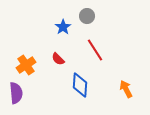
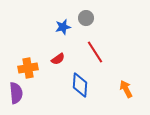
gray circle: moved 1 px left, 2 px down
blue star: rotated 21 degrees clockwise
red line: moved 2 px down
red semicircle: rotated 80 degrees counterclockwise
orange cross: moved 2 px right, 3 px down; rotated 24 degrees clockwise
